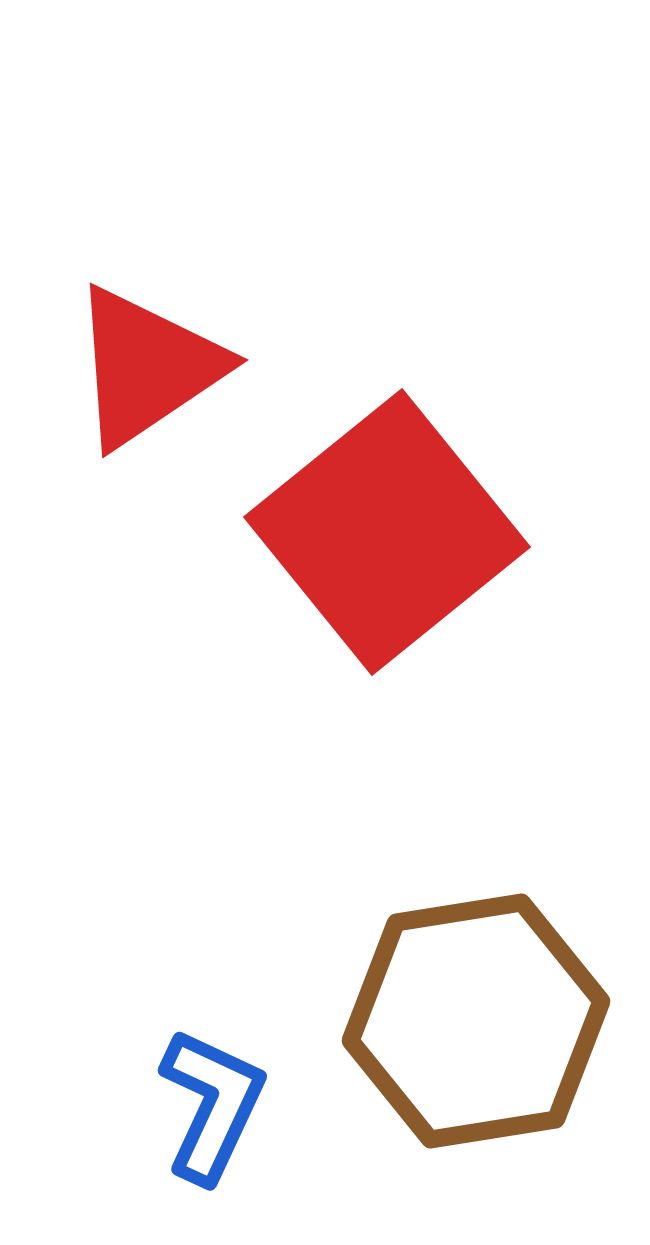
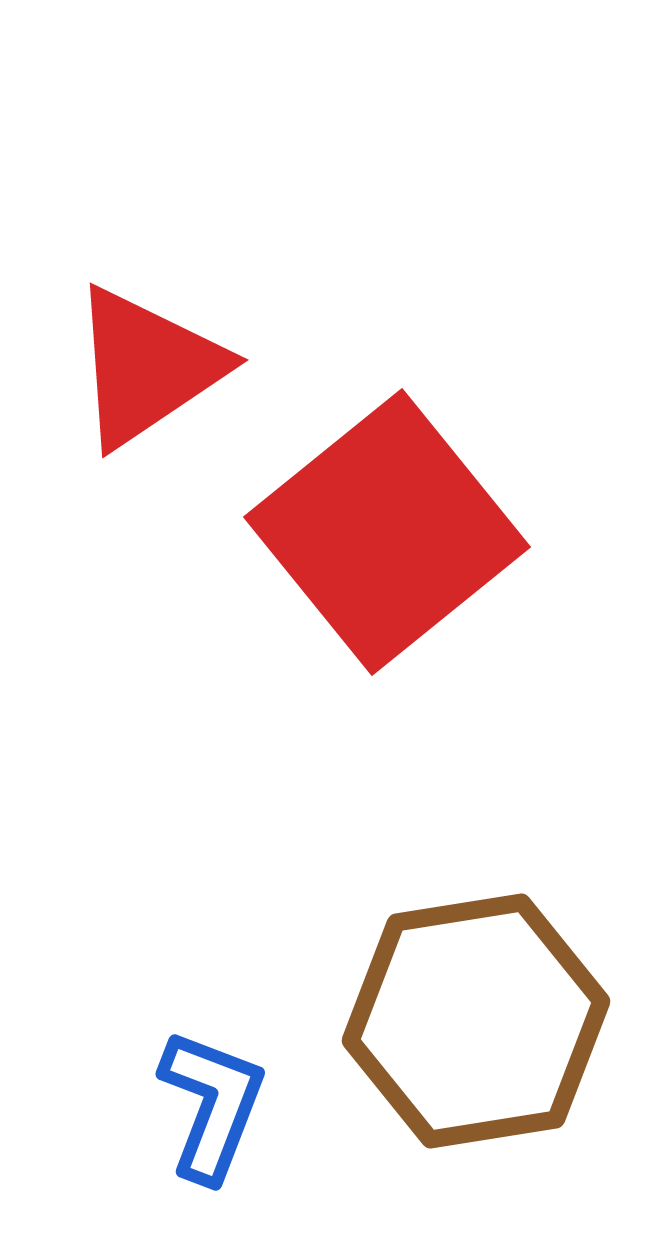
blue L-shape: rotated 4 degrees counterclockwise
